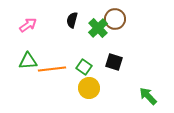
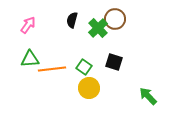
pink arrow: rotated 18 degrees counterclockwise
green triangle: moved 2 px right, 2 px up
